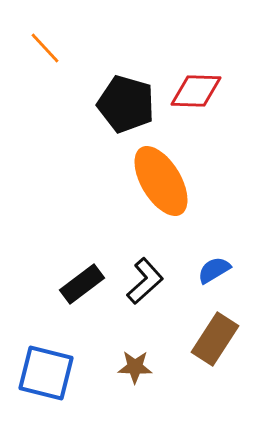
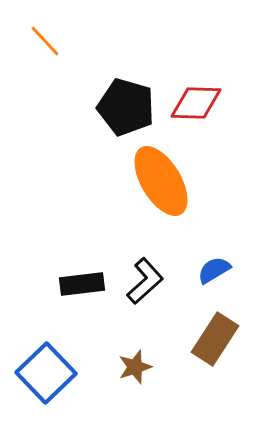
orange line: moved 7 px up
red diamond: moved 12 px down
black pentagon: moved 3 px down
black rectangle: rotated 30 degrees clockwise
brown star: rotated 20 degrees counterclockwise
blue square: rotated 32 degrees clockwise
